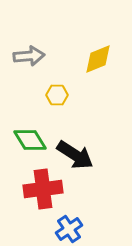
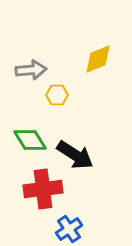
gray arrow: moved 2 px right, 14 px down
